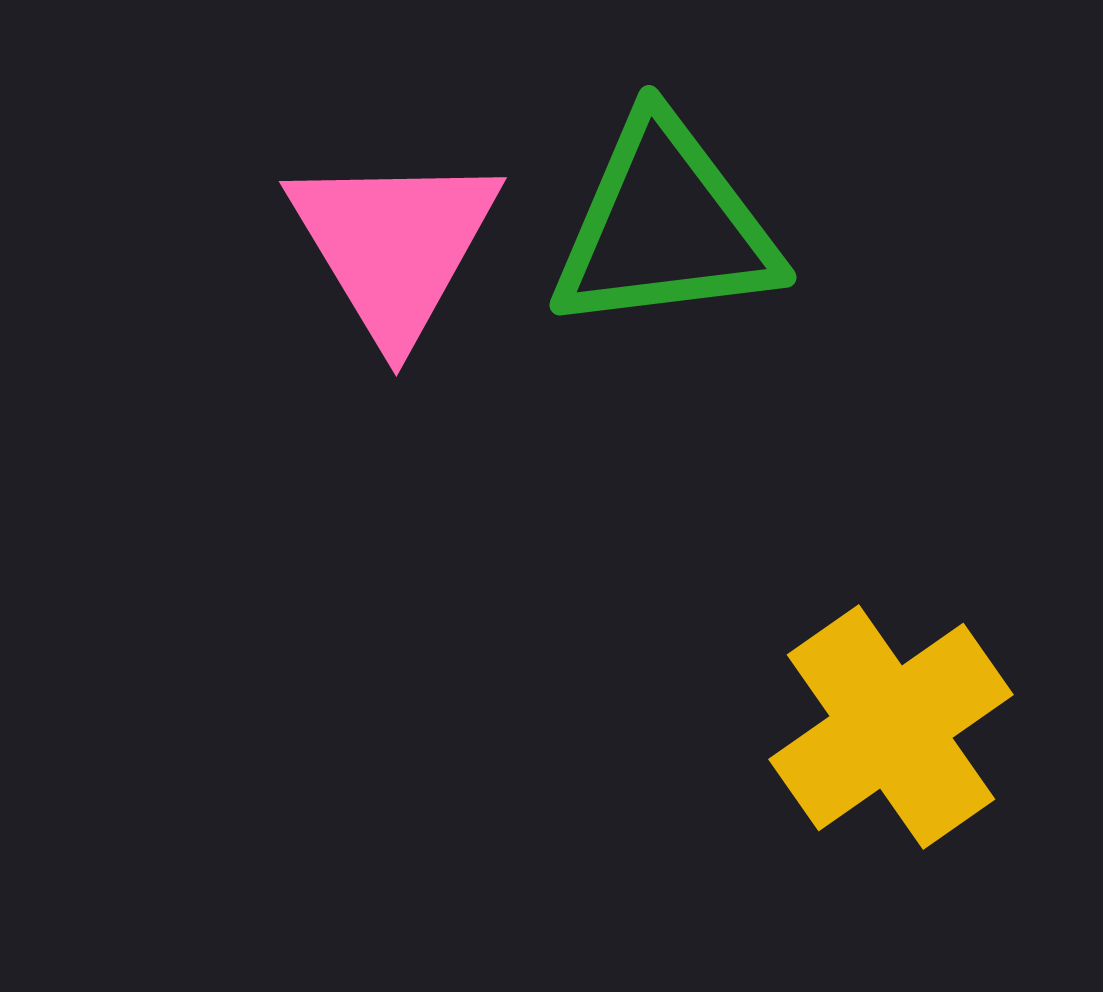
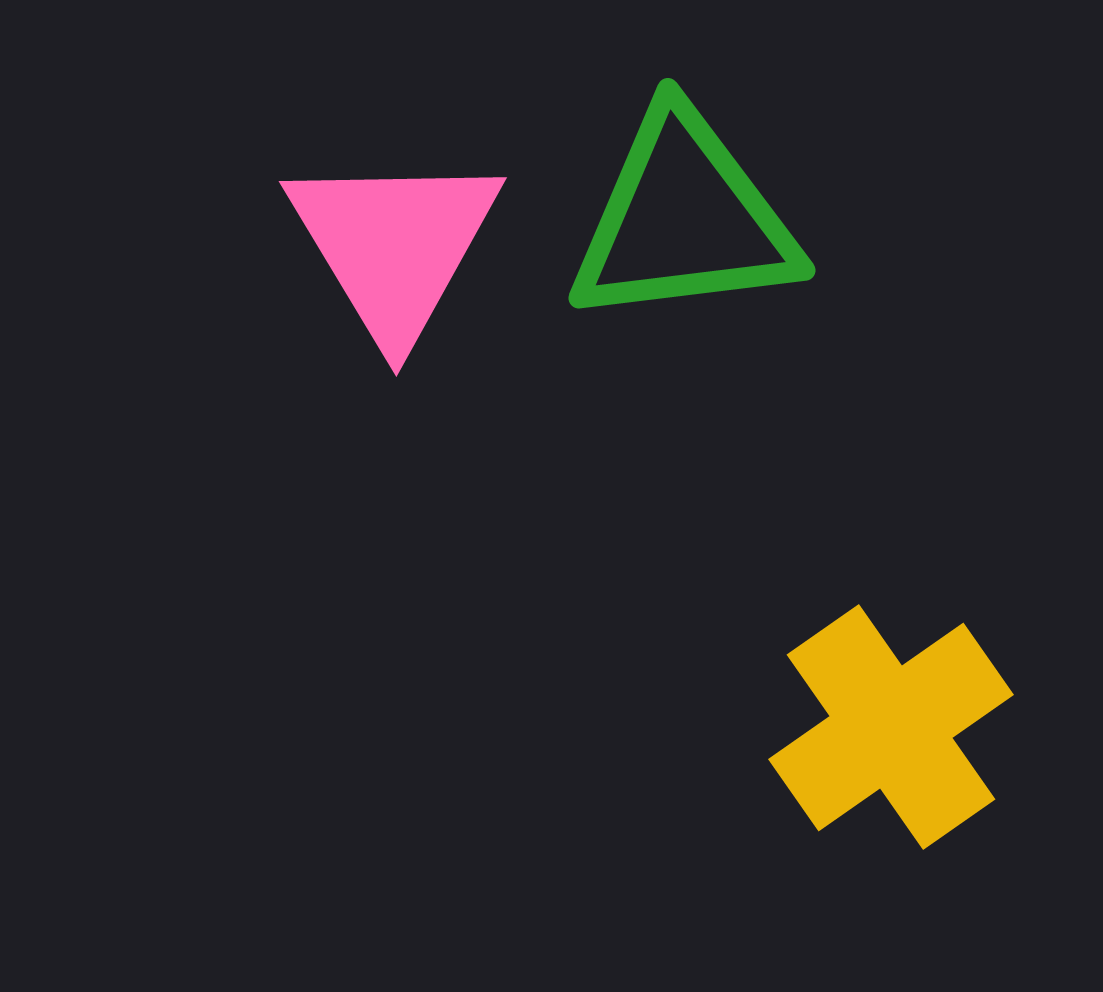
green triangle: moved 19 px right, 7 px up
